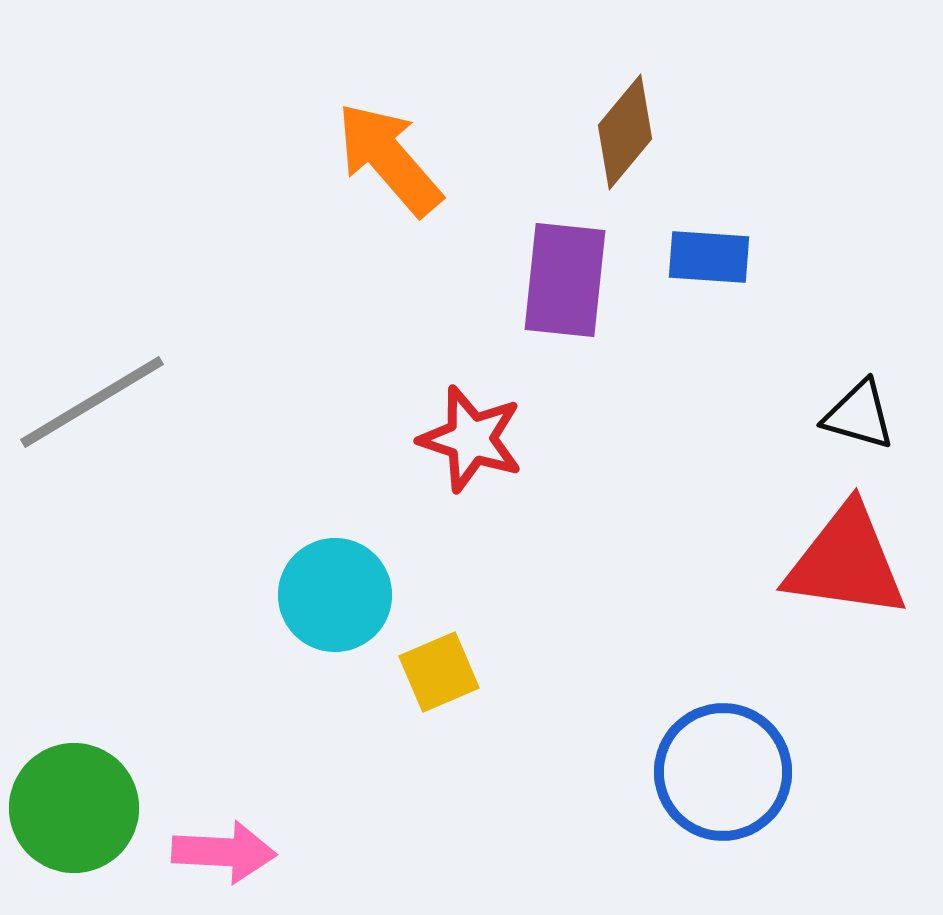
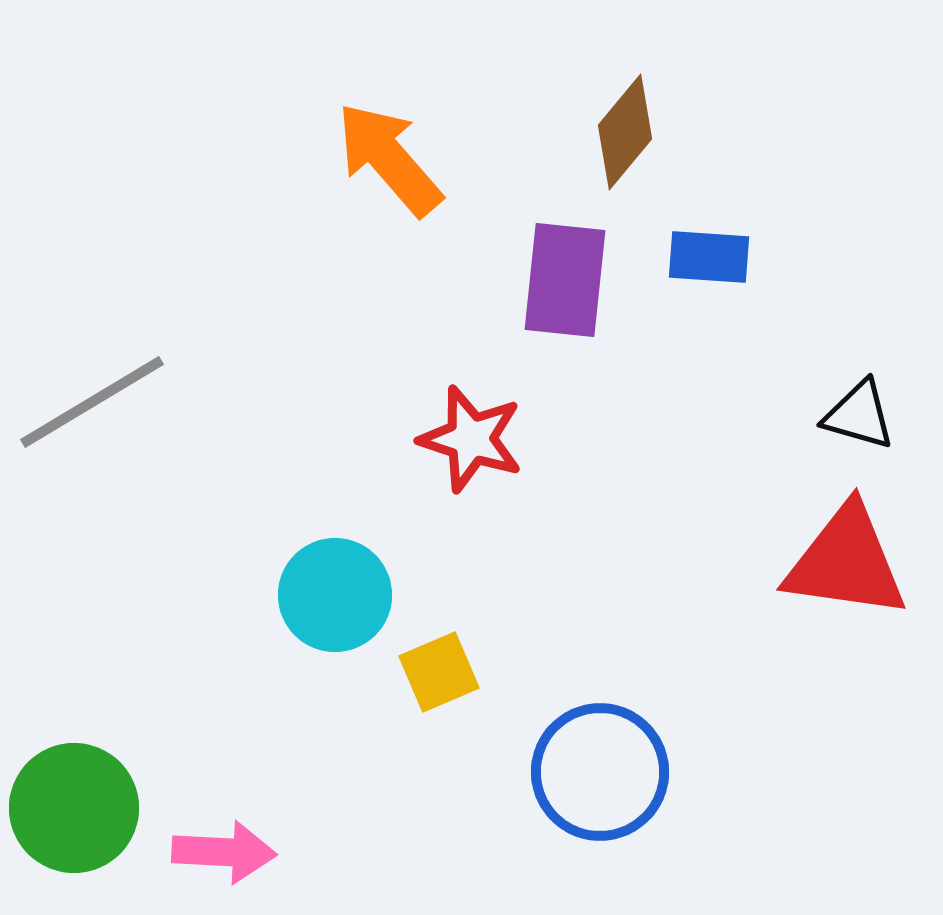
blue circle: moved 123 px left
